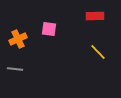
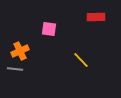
red rectangle: moved 1 px right, 1 px down
orange cross: moved 2 px right, 12 px down
yellow line: moved 17 px left, 8 px down
